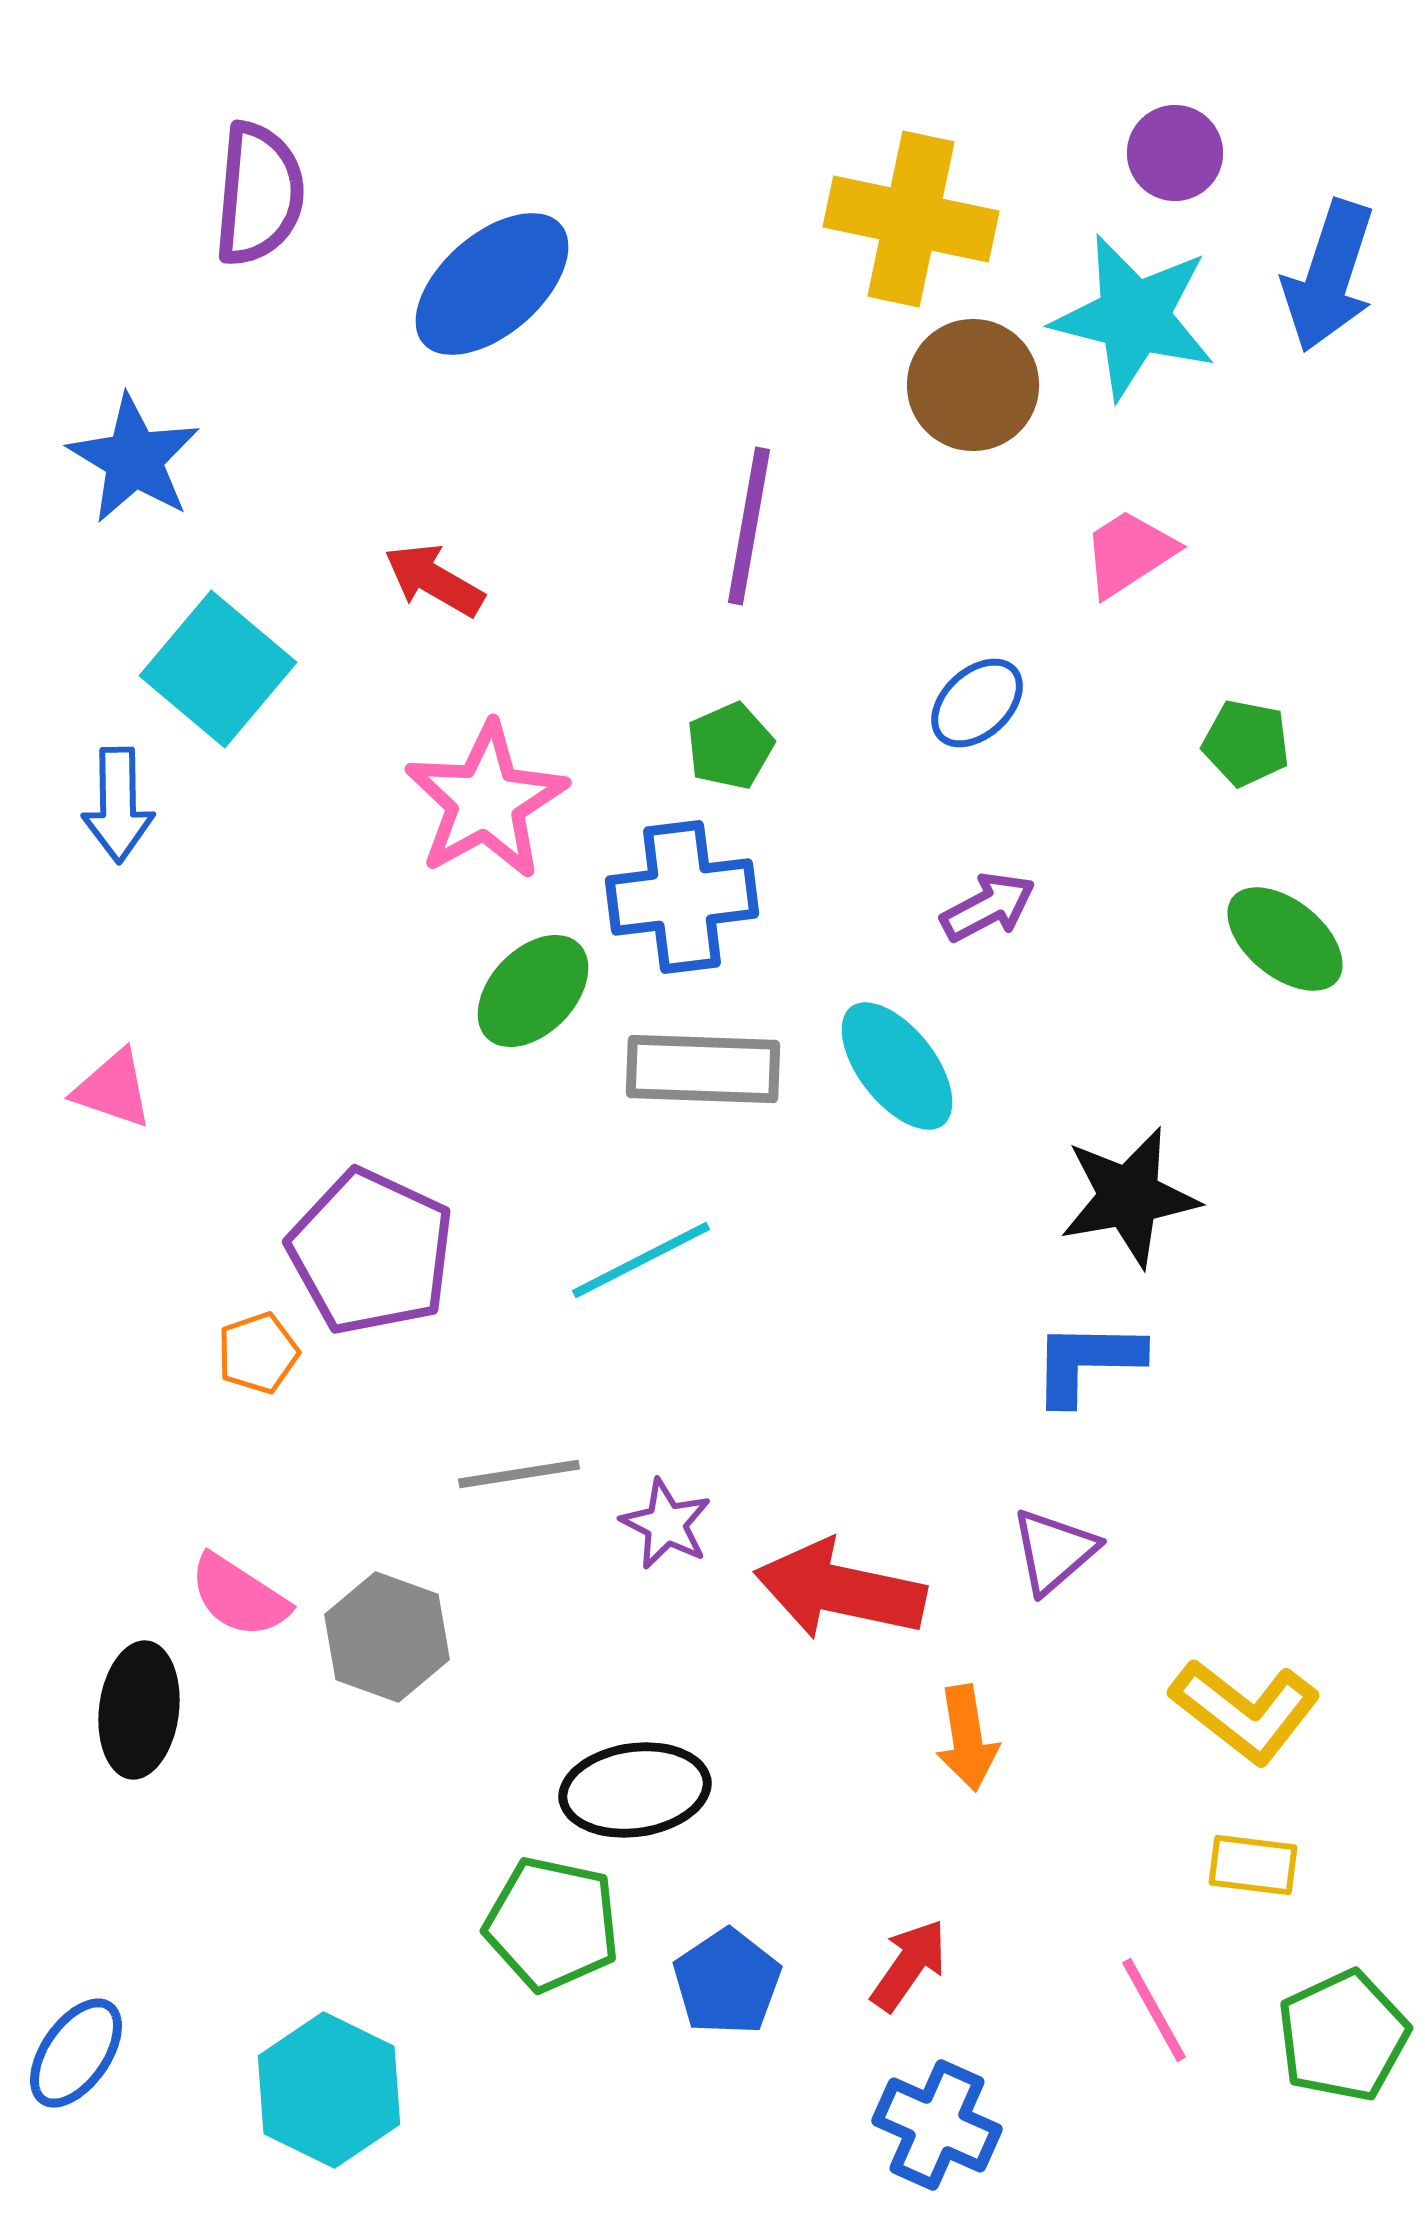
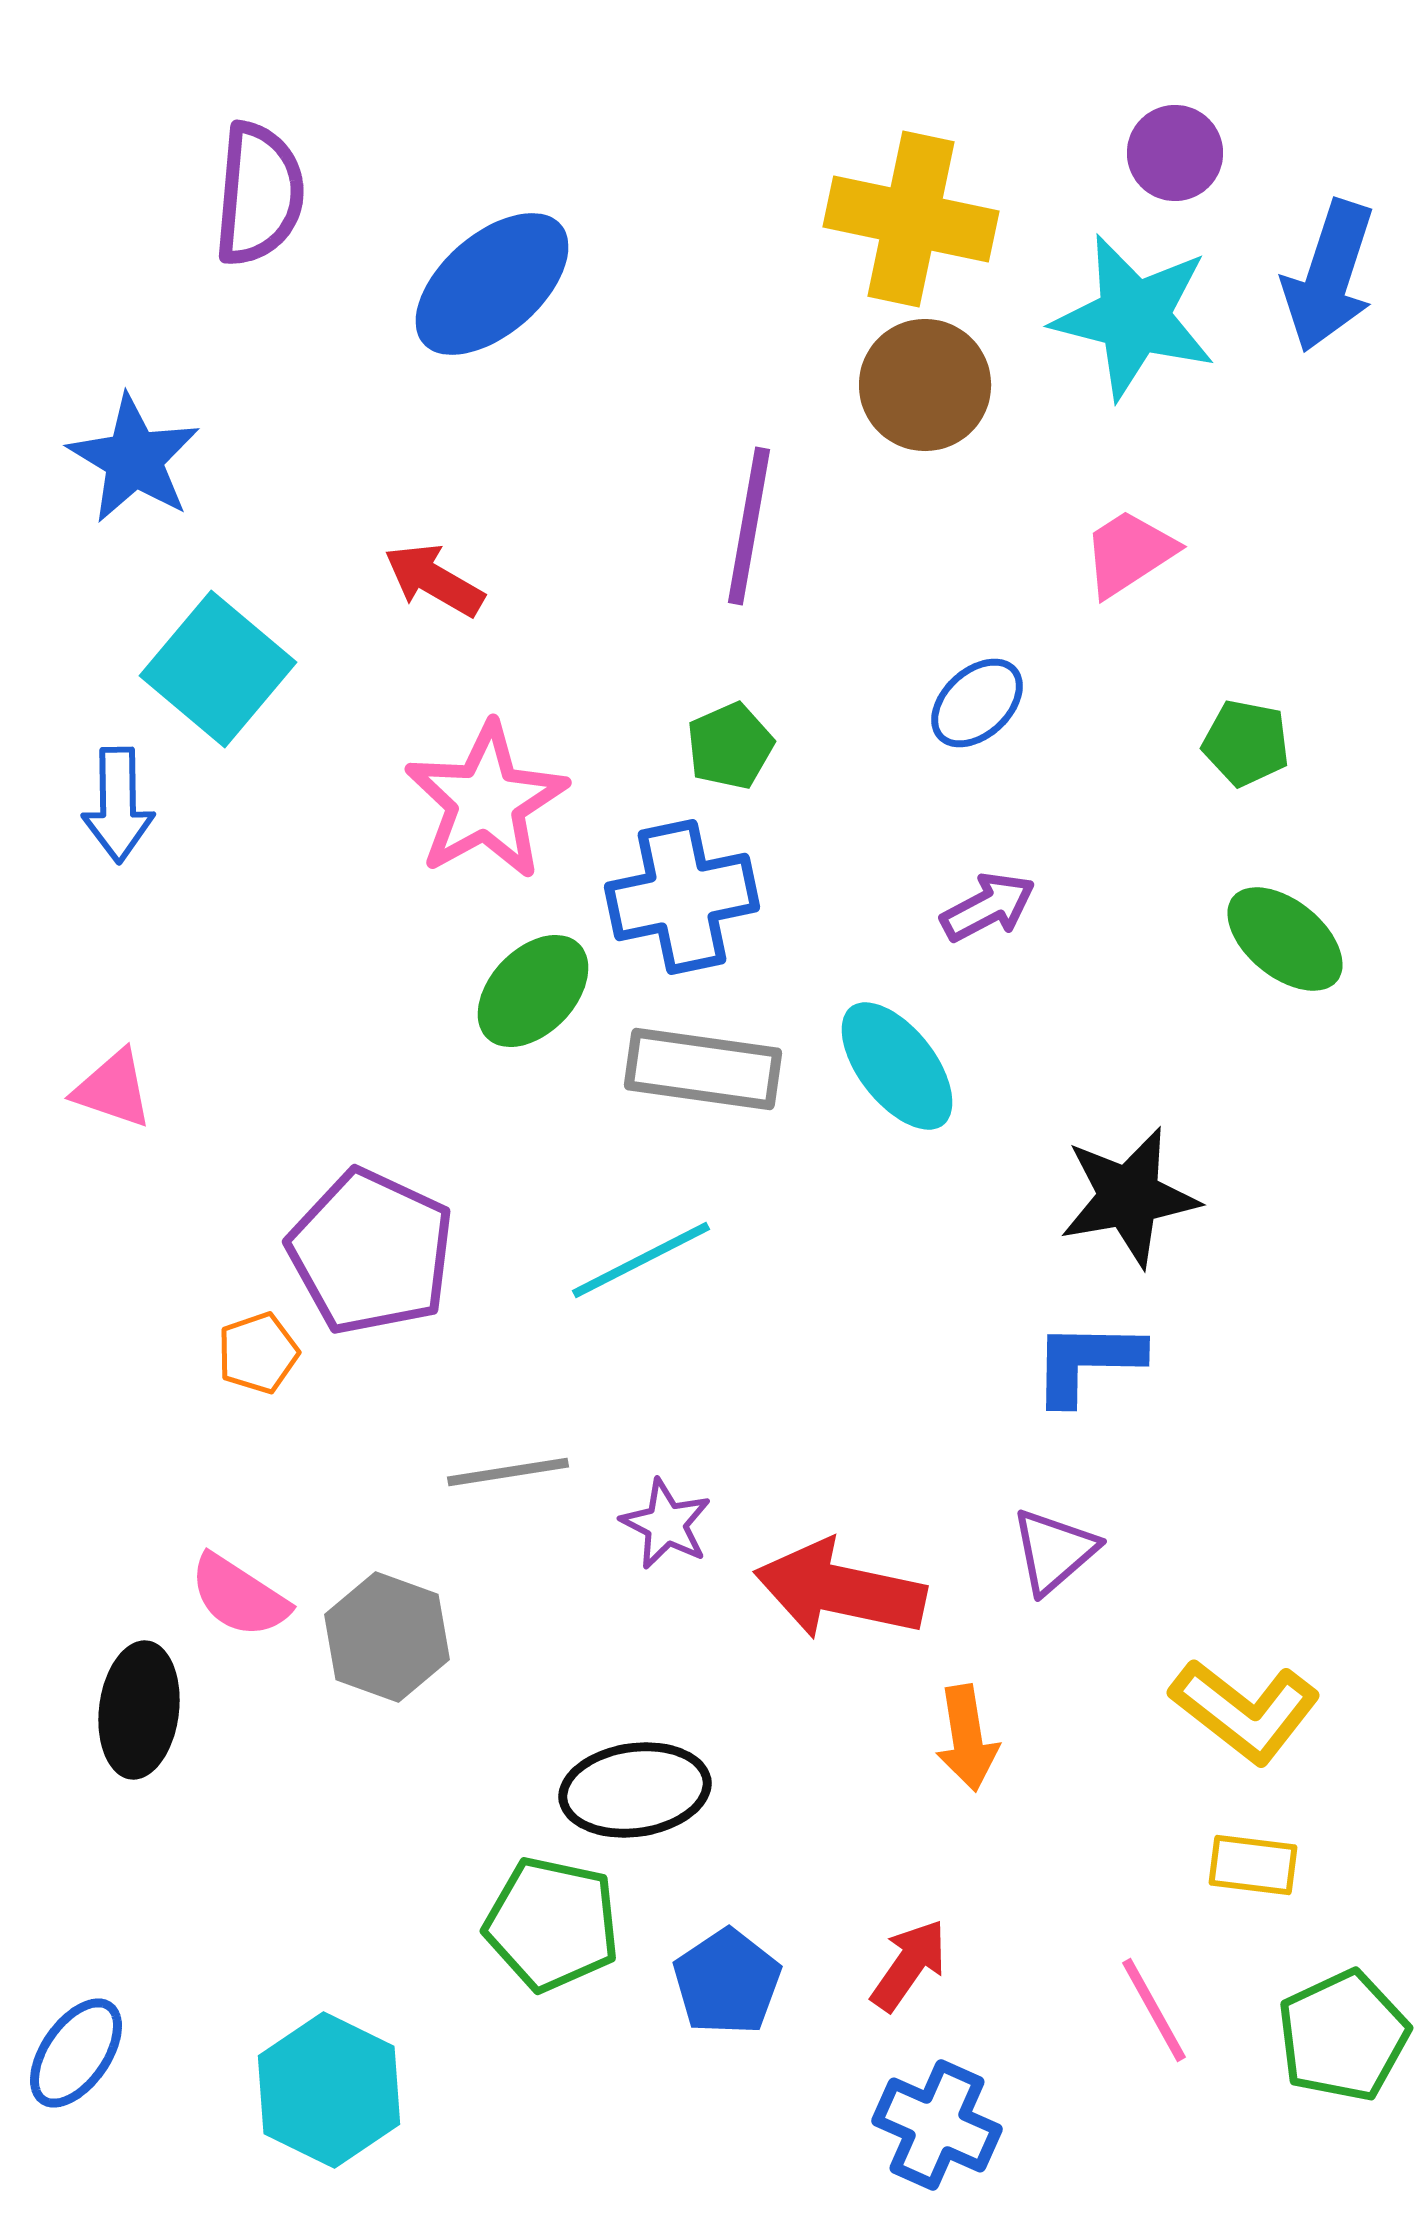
brown circle at (973, 385): moved 48 px left
blue cross at (682, 897): rotated 5 degrees counterclockwise
gray rectangle at (703, 1069): rotated 6 degrees clockwise
gray line at (519, 1474): moved 11 px left, 2 px up
